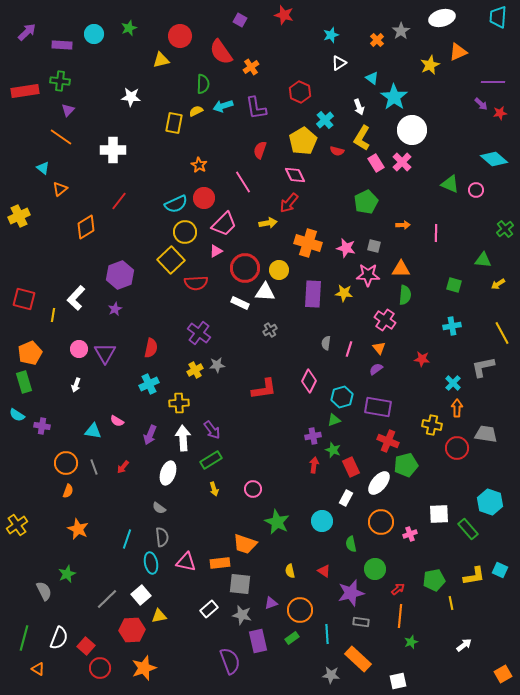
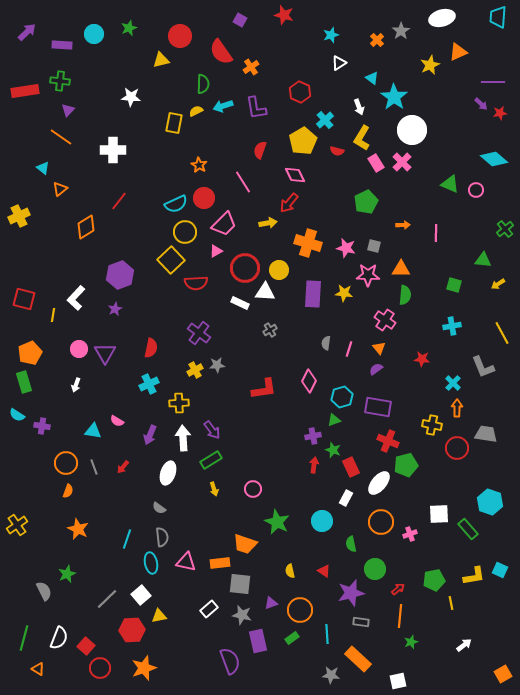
gray L-shape at (483, 367): rotated 100 degrees counterclockwise
